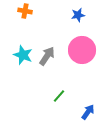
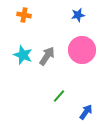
orange cross: moved 1 px left, 4 px down
blue arrow: moved 2 px left
